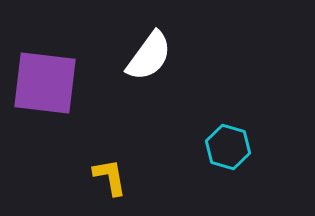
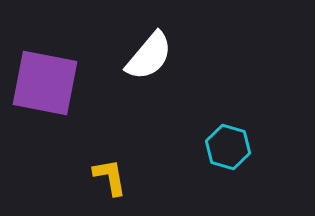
white semicircle: rotated 4 degrees clockwise
purple square: rotated 4 degrees clockwise
